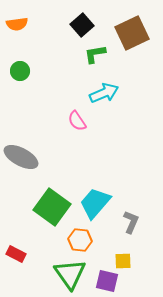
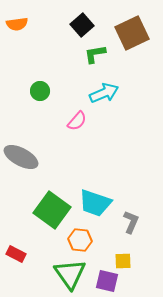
green circle: moved 20 px right, 20 px down
pink semicircle: rotated 105 degrees counterclockwise
cyan trapezoid: rotated 112 degrees counterclockwise
green square: moved 3 px down
